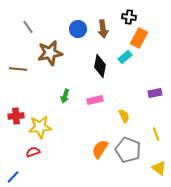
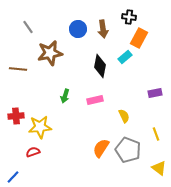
orange semicircle: moved 1 px right, 1 px up
